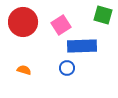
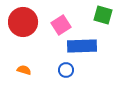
blue circle: moved 1 px left, 2 px down
